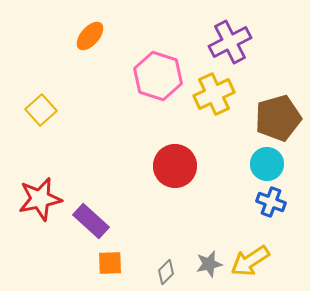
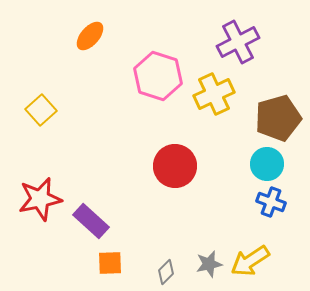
purple cross: moved 8 px right
